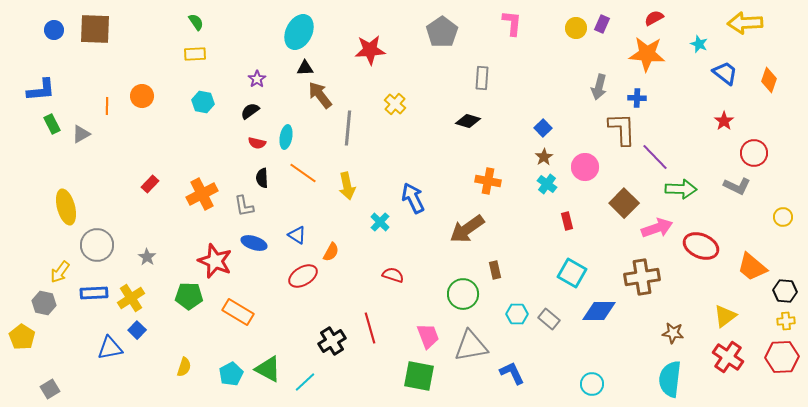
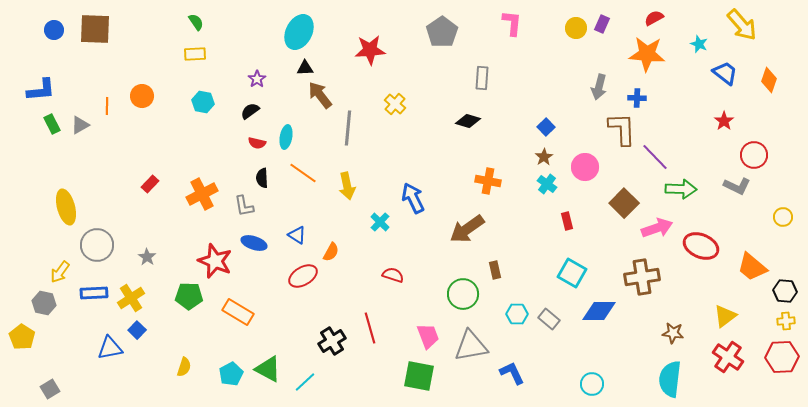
yellow arrow at (745, 23): moved 3 px left, 2 px down; rotated 128 degrees counterclockwise
blue square at (543, 128): moved 3 px right, 1 px up
gray triangle at (81, 134): moved 1 px left, 9 px up
red circle at (754, 153): moved 2 px down
